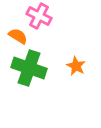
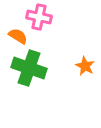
pink cross: moved 1 px down; rotated 15 degrees counterclockwise
orange star: moved 9 px right
